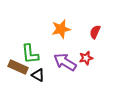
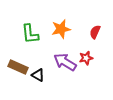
green L-shape: moved 20 px up
